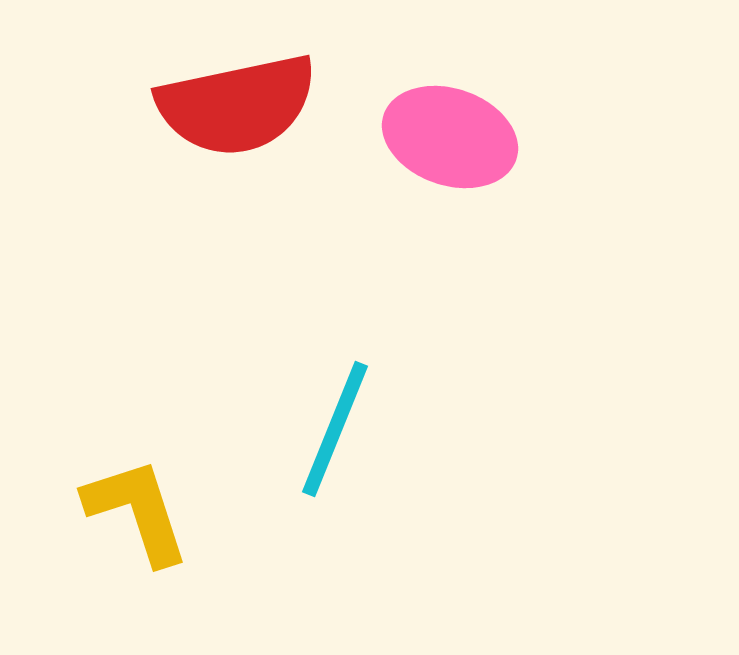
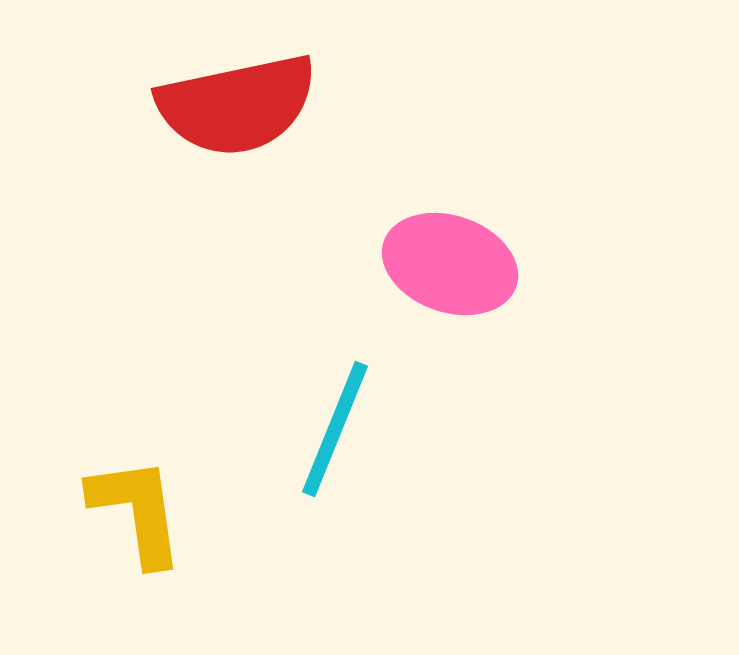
pink ellipse: moved 127 px down
yellow L-shape: rotated 10 degrees clockwise
